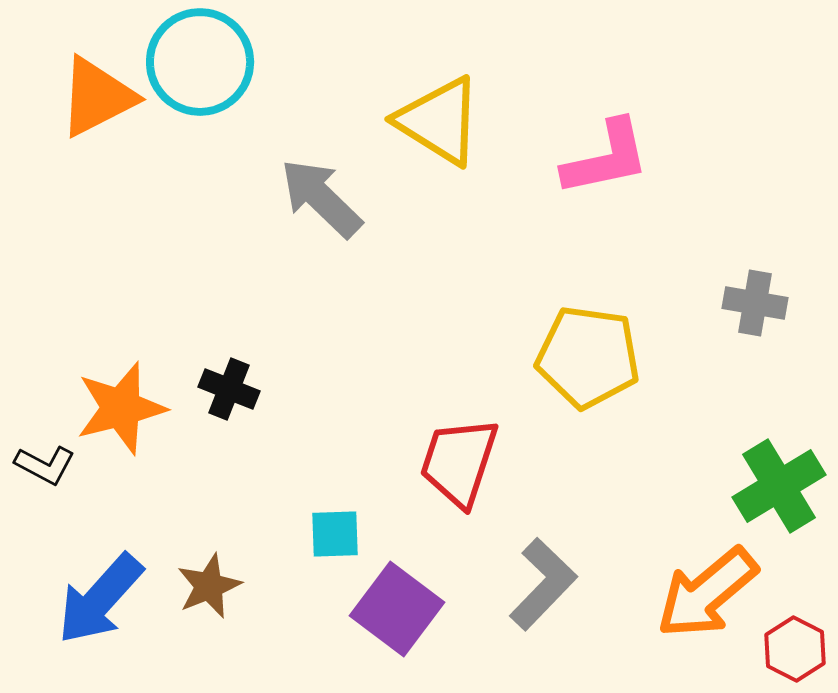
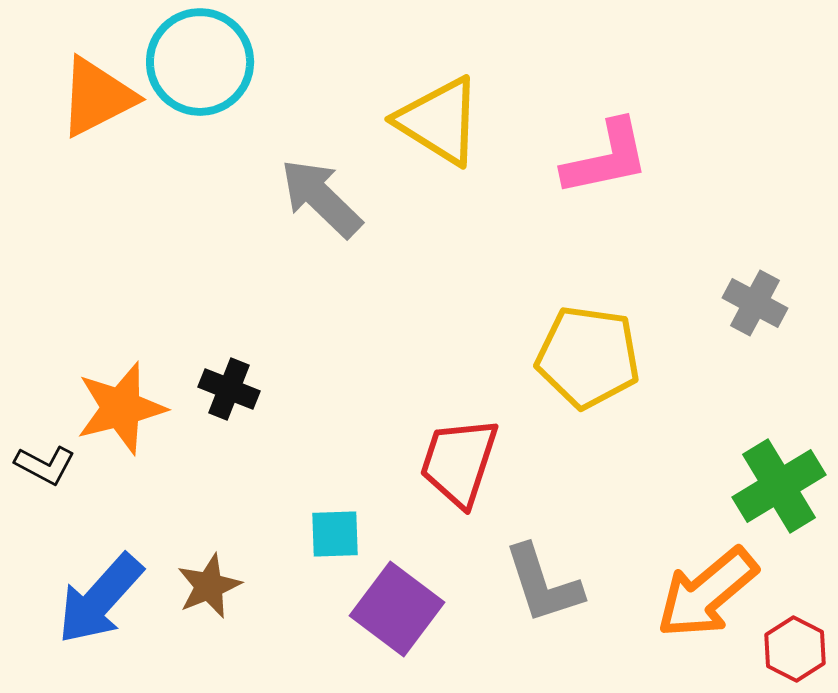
gray cross: rotated 18 degrees clockwise
gray L-shape: rotated 118 degrees clockwise
